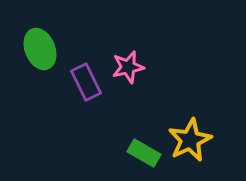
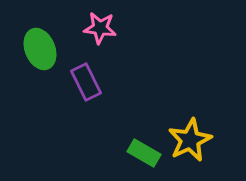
pink star: moved 28 px left, 39 px up; rotated 20 degrees clockwise
